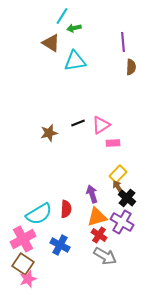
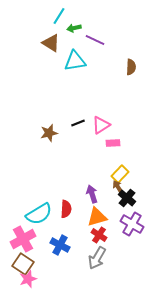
cyan line: moved 3 px left
purple line: moved 28 px left, 2 px up; rotated 60 degrees counterclockwise
yellow rectangle: moved 2 px right
purple cross: moved 10 px right, 2 px down
gray arrow: moved 8 px left, 2 px down; rotated 90 degrees clockwise
